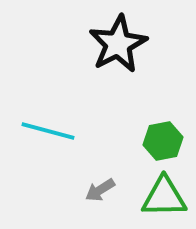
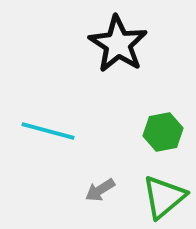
black star: rotated 12 degrees counterclockwise
green hexagon: moved 9 px up
green triangle: rotated 39 degrees counterclockwise
